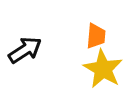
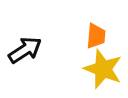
yellow star: rotated 9 degrees counterclockwise
